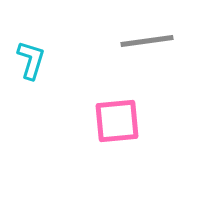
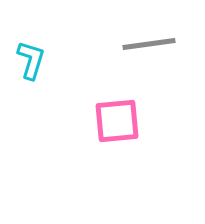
gray line: moved 2 px right, 3 px down
